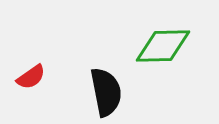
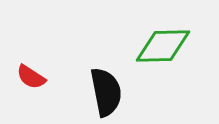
red semicircle: rotated 68 degrees clockwise
